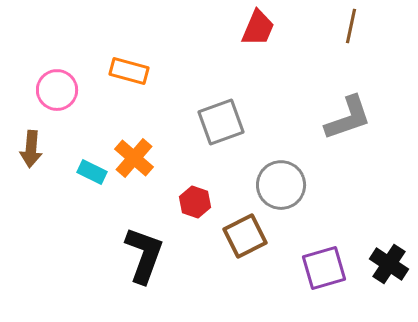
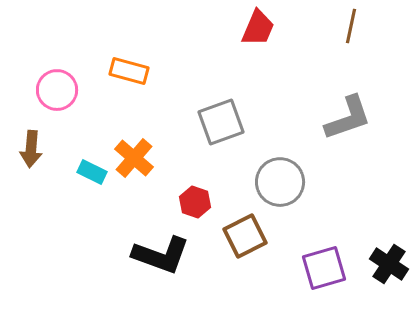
gray circle: moved 1 px left, 3 px up
black L-shape: moved 17 px right; rotated 90 degrees clockwise
